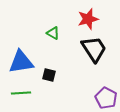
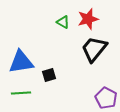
green triangle: moved 10 px right, 11 px up
black trapezoid: rotated 108 degrees counterclockwise
black square: rotated 32 degrees counterclockwise
